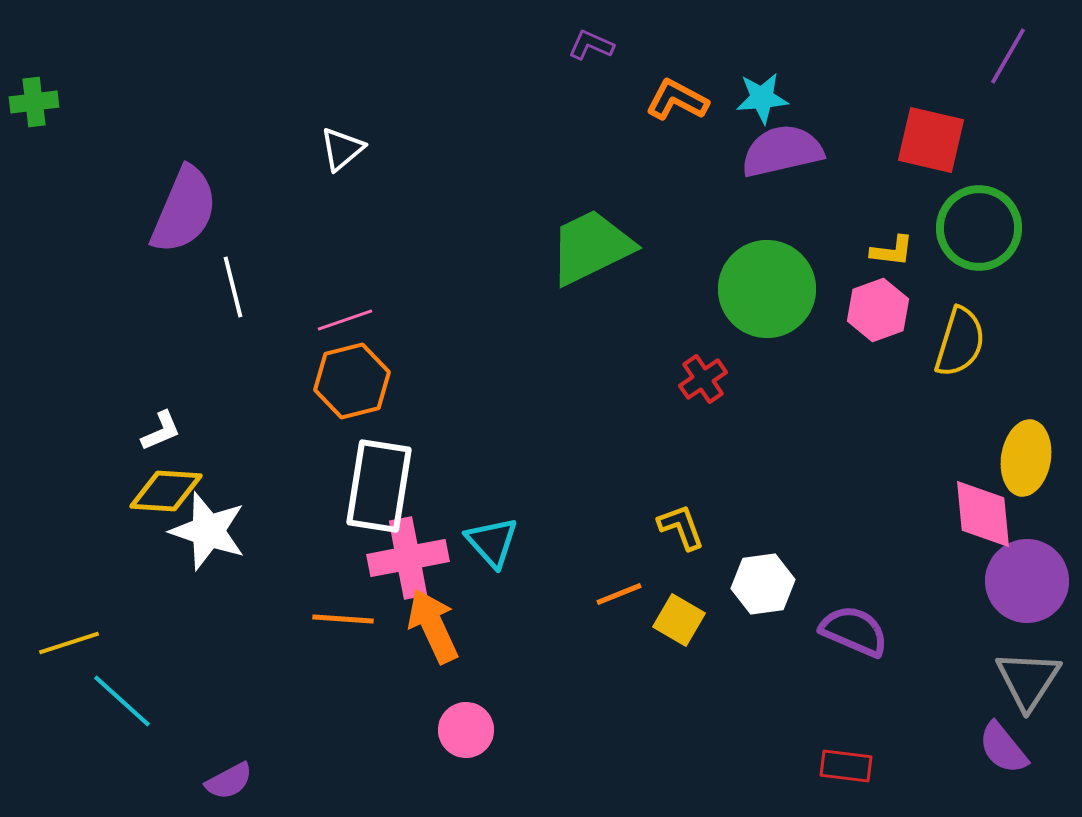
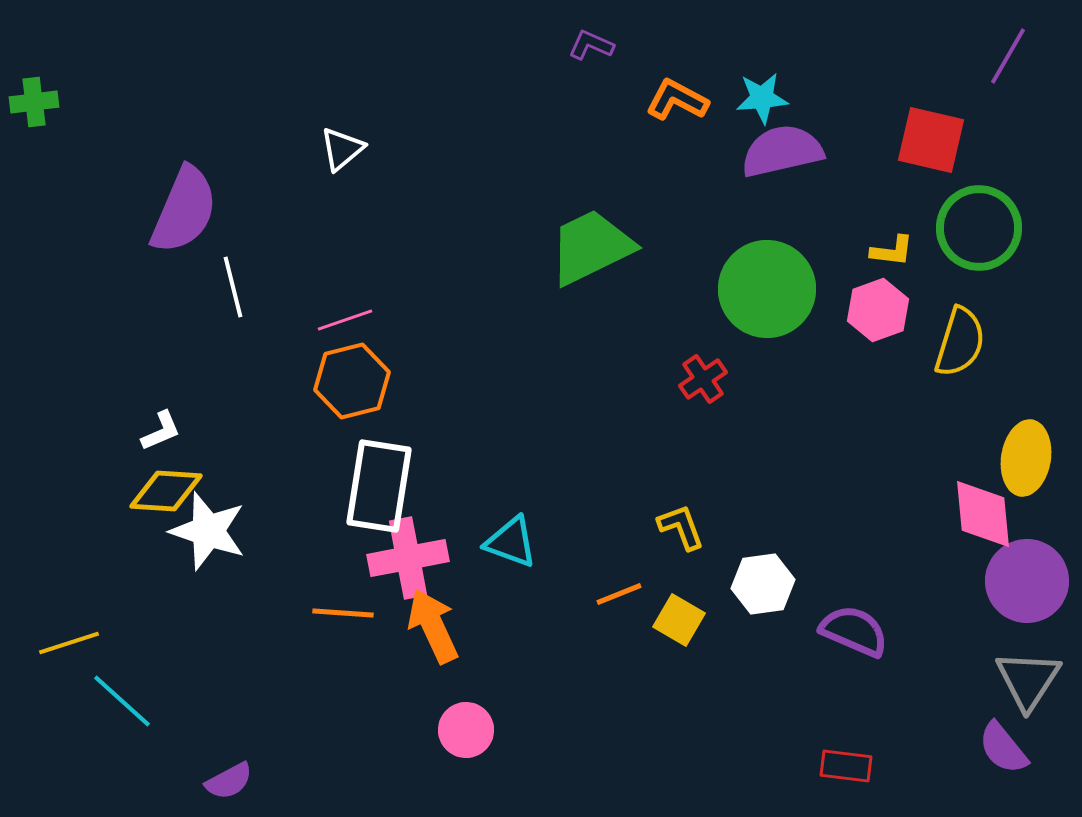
cyan triangle at (492, 542): moved 19 px right; rotated 28 degrees counterclockwise
orange line at (343, 619): moved 6 px up
